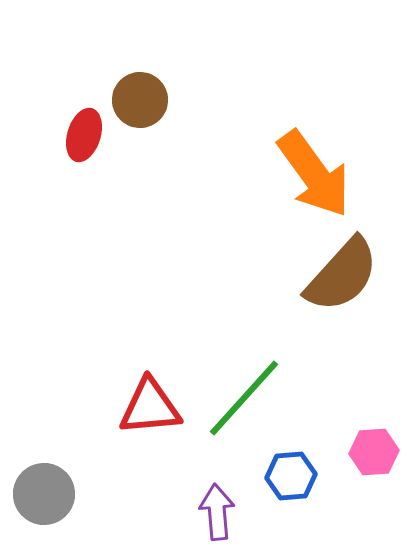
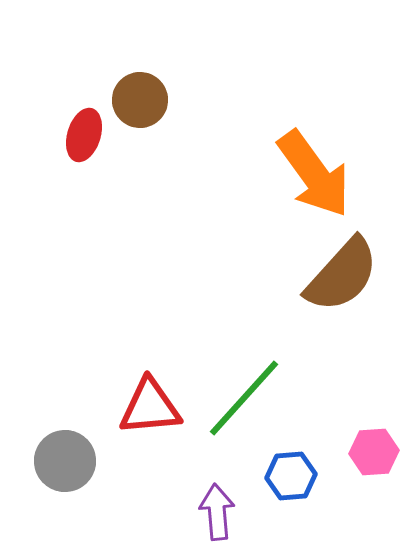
gray circle: moved 21 px right, 33 px up
